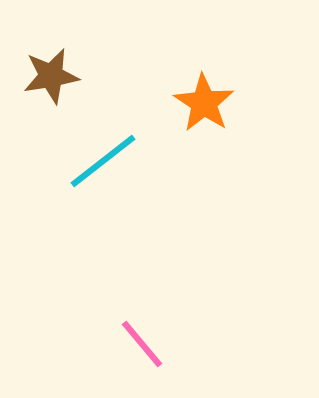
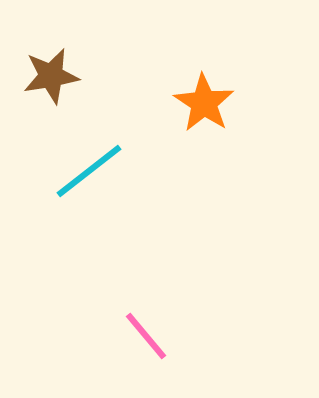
cyan line: moved 14 px left, 10 px down
pink line: moved 4 px right, 8 px up
